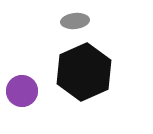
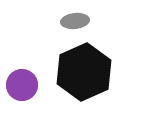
purple circle: moved 6 px up
